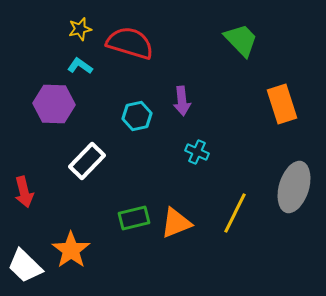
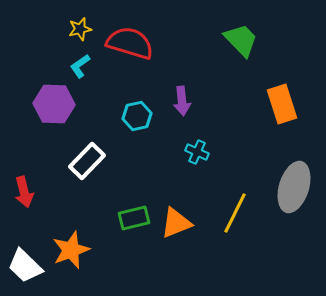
cyan L-shape: rotated 70 degrees counterclockwise
orange star: rotated 15 degrees clockwise
